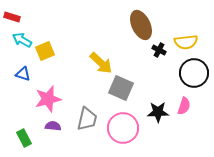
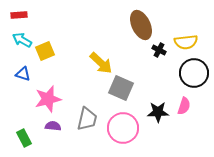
red rectangle: moved 7 px right, 2 px up; rotated 21 degrees counterclockwise
